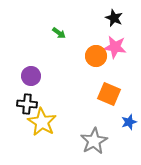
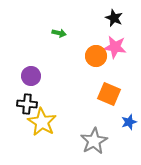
green arrow: rotated 24 degrees counterclockwise
